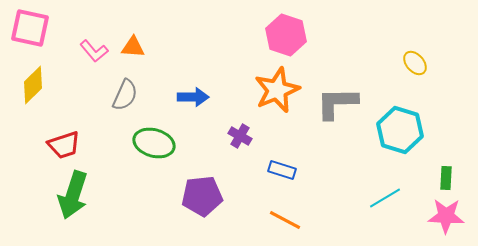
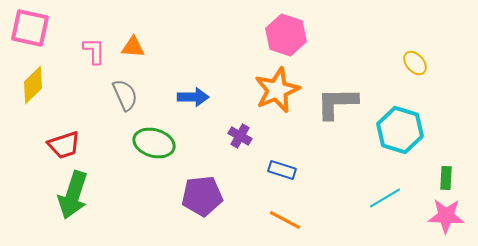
pink L-shape: rotated 140 degrees counterclockwise
gray semicircle: rotated 48 degrees counterclockwise
